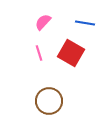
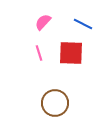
blue line: moved 2 px left, 1 px down; rotated 18 degrees clockwise
red square: rotated 28 degrees counterclockwise
brown circle: moved 6 px right, 2 px down
